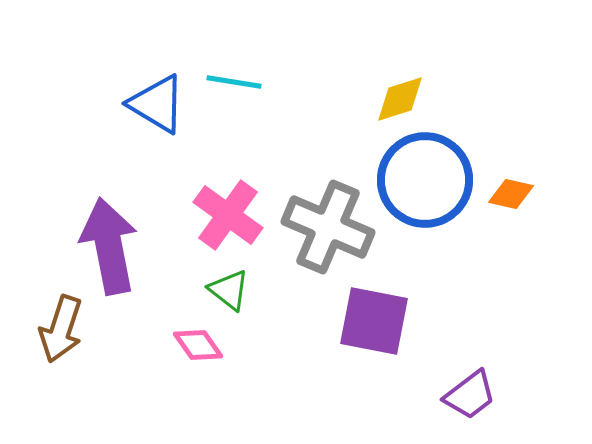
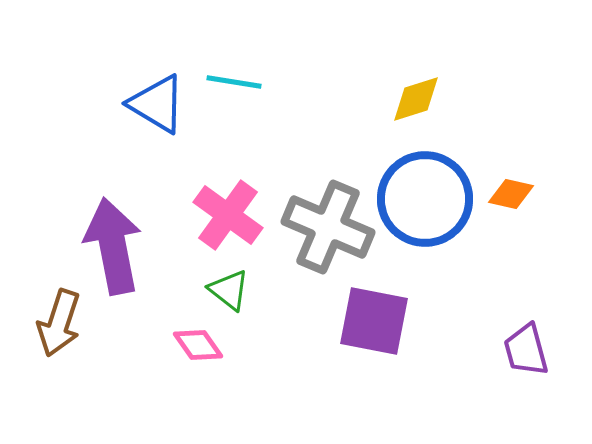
yellow diamond: moved 16 px right
blue circle: moved 19 px down
purple arrow: moved 4 px right
brown arrow: moved 2 px left, 6 px up
purple trapezoid: moved 56 px right, 45 px up; rotated 112 degrees clockwise
